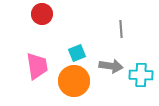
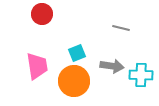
gray line: moved 1 px up; rotated 72 degrees counterclockwise
gray arrow: moved 1 px right
